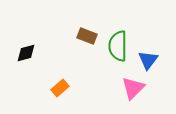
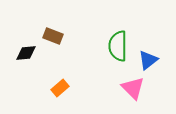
brown rectangle: moved 34 px left
black diamond: rotated 10 degrees clockwise
blue triangle: rotated 15 degrees clockwise
pink triangle: rotated 30 degrees counterclockwise
